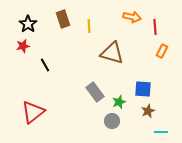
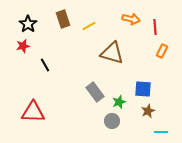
orange arrow: moved 1 px left, 2 px down
yellow line: rotated 64 degrees clockwise
red triangle: rotated 40 degrees clockwise
